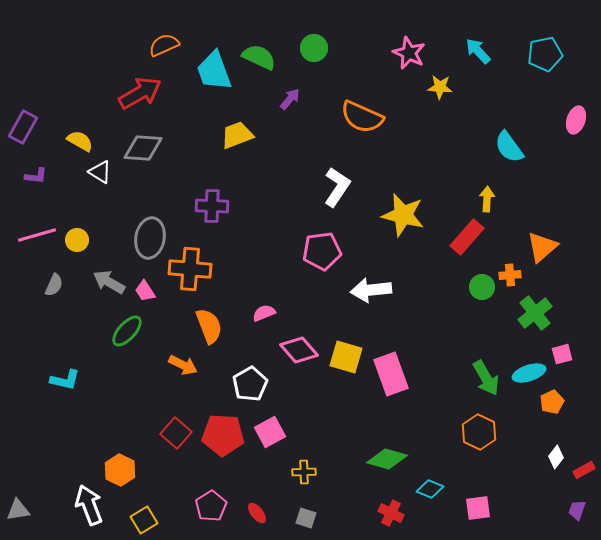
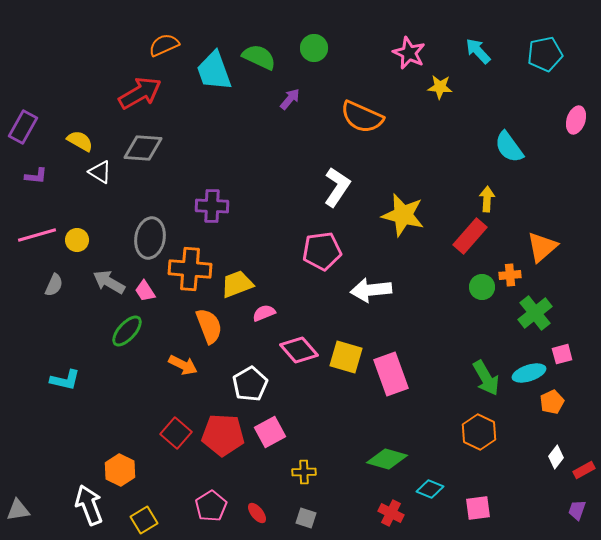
yellow trapezoid at (237, 135): moved 149 px down
red rectangle at (467, 237): moved 3 px right, 1 px up
